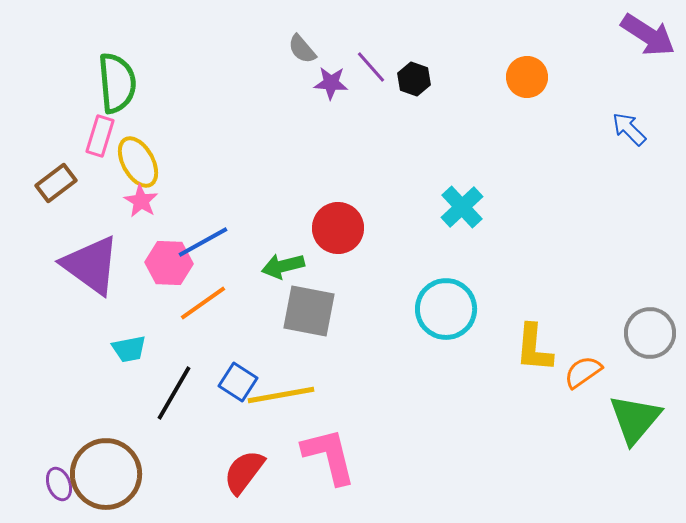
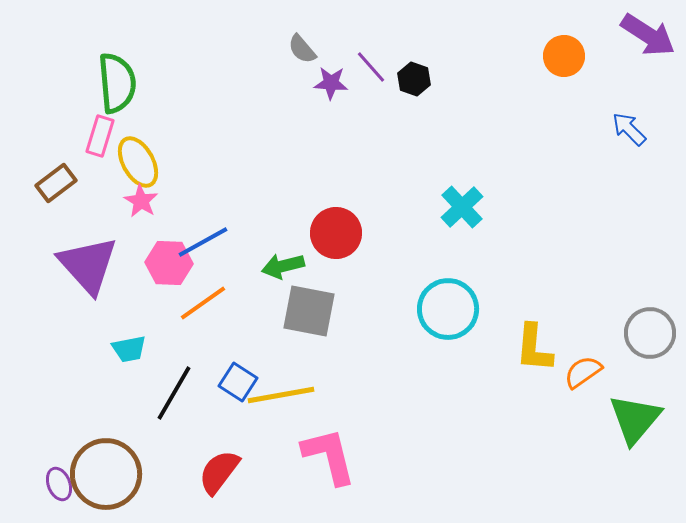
orange circle: moved 37 px right, 21 px up
red circle: moved 2 px left, 5 px down
purple triangle: moved 3 px left; rotated 12 degrees clockwise
cyan circle: moved 2 px right
red semicircle: moved 25 px left
